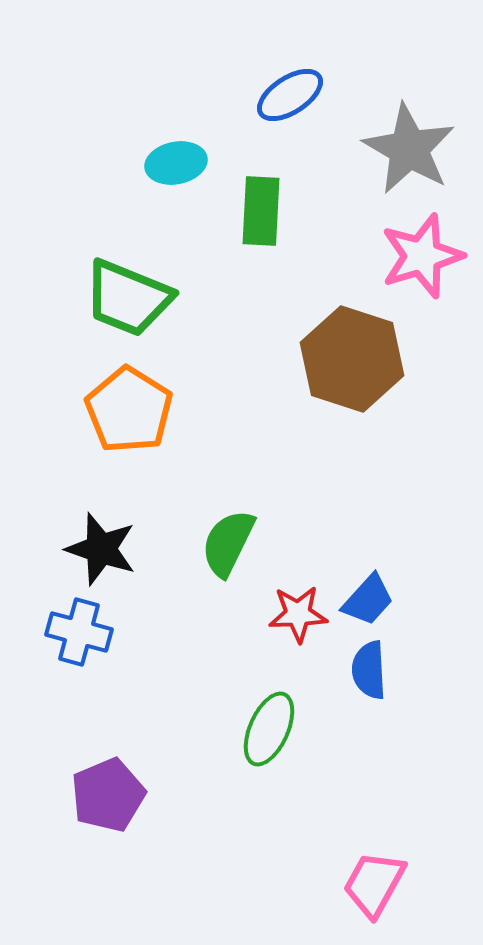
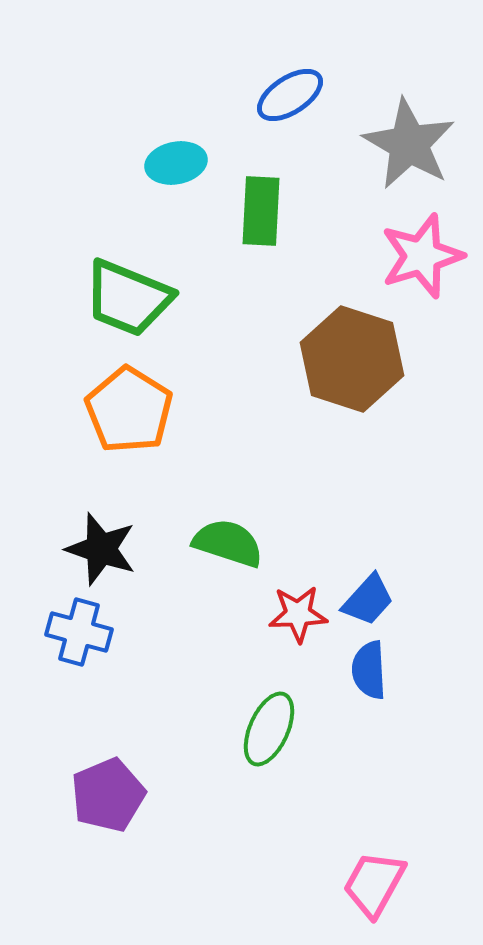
gray star: moved 5 px up
green semicircle: rotated 82 degrees clockwise
